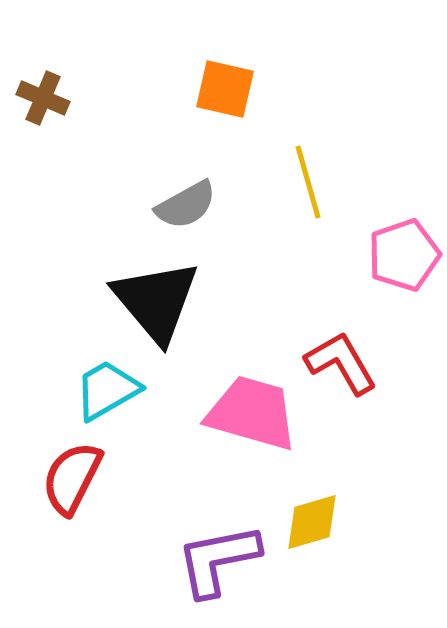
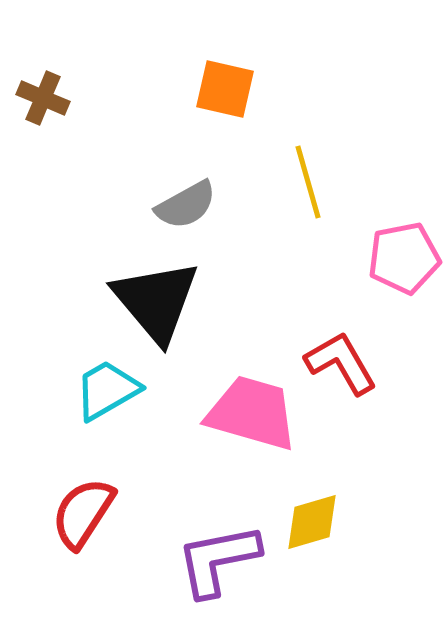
pink pentagon: moved 3 px down; rotated 8 degrees clockwise
red semicircle: moved 11 px right, 35 px down; rotated 6 degrees clockwise
